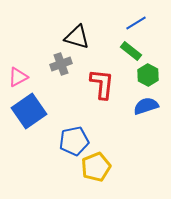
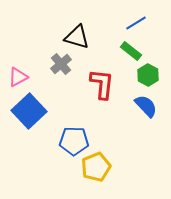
gray cross: rotated 20 degrees counterclockwise
blue semicircle: rotated 65 degrees clockwise
blue square: rotated 8 degrees counterclockwise
blue pentagon: rotated 12 degrees clockwise
